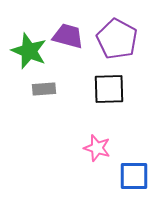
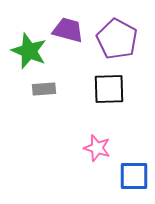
purple trapezoid: moved 6 px up
